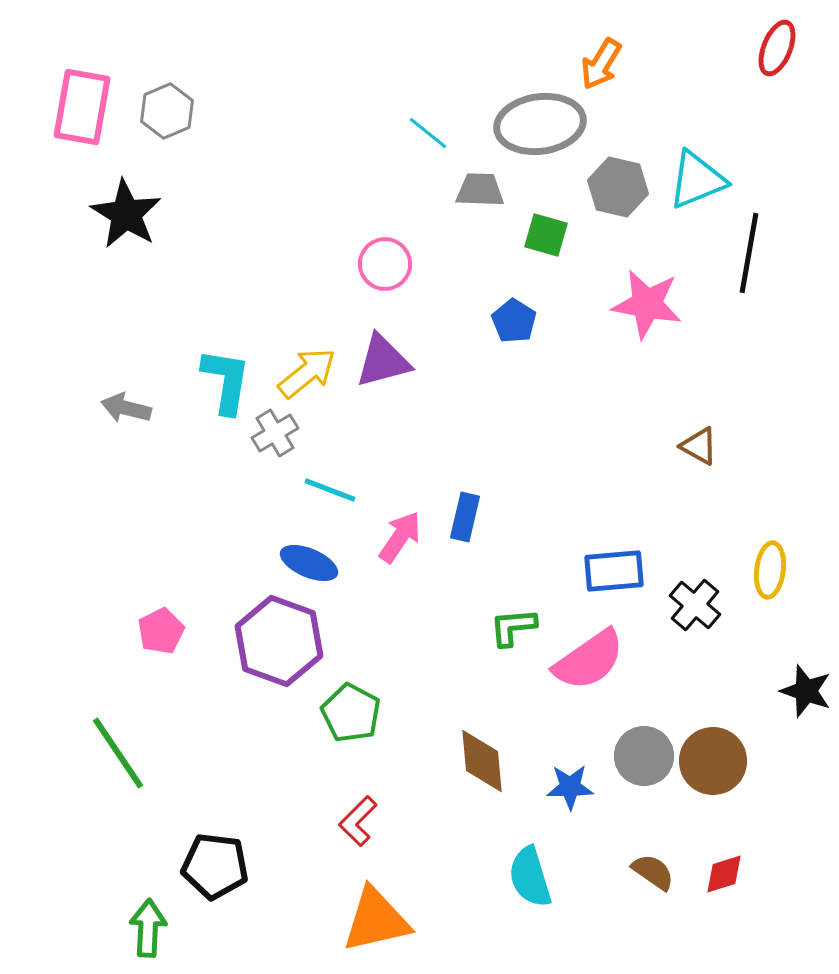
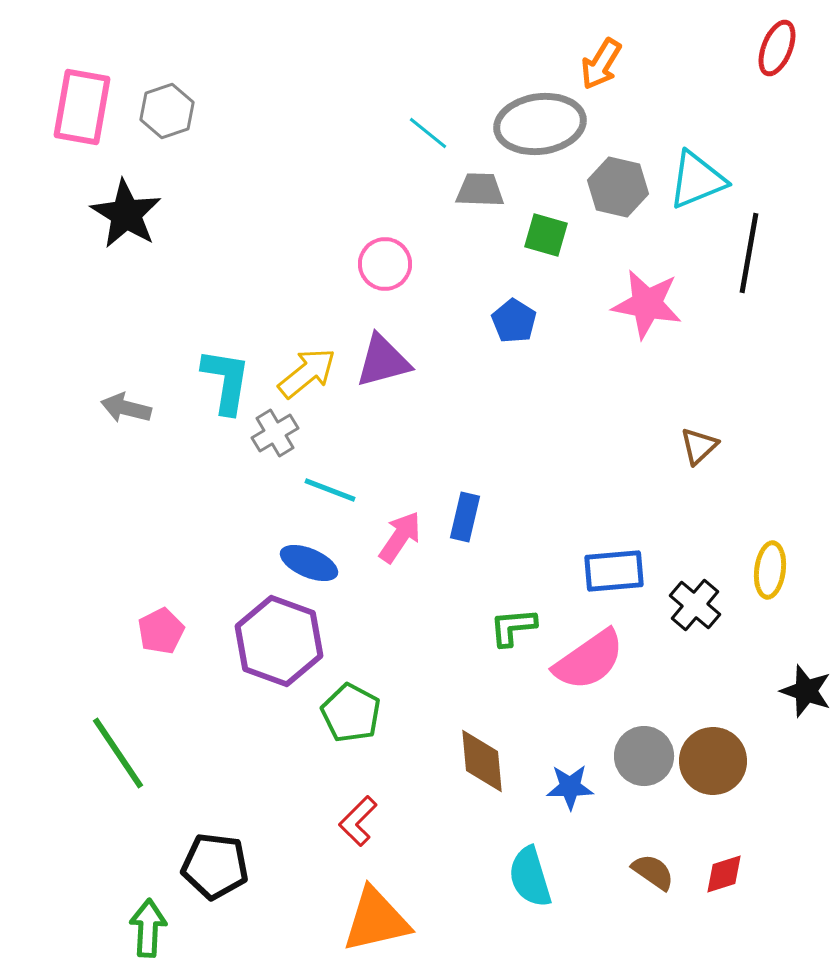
gray hexagon at (167, 111): rotated 4 degrees clockwise
brown triangle at (699, 446): rotated 48 degrees clockwise
